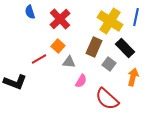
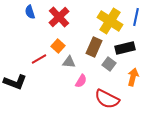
red cross: moved 1 px left, 2 px up
black rectangle: rotated 60 degrees counterclockwise
red semicircle: rotated 15 degrees counterclockwise
